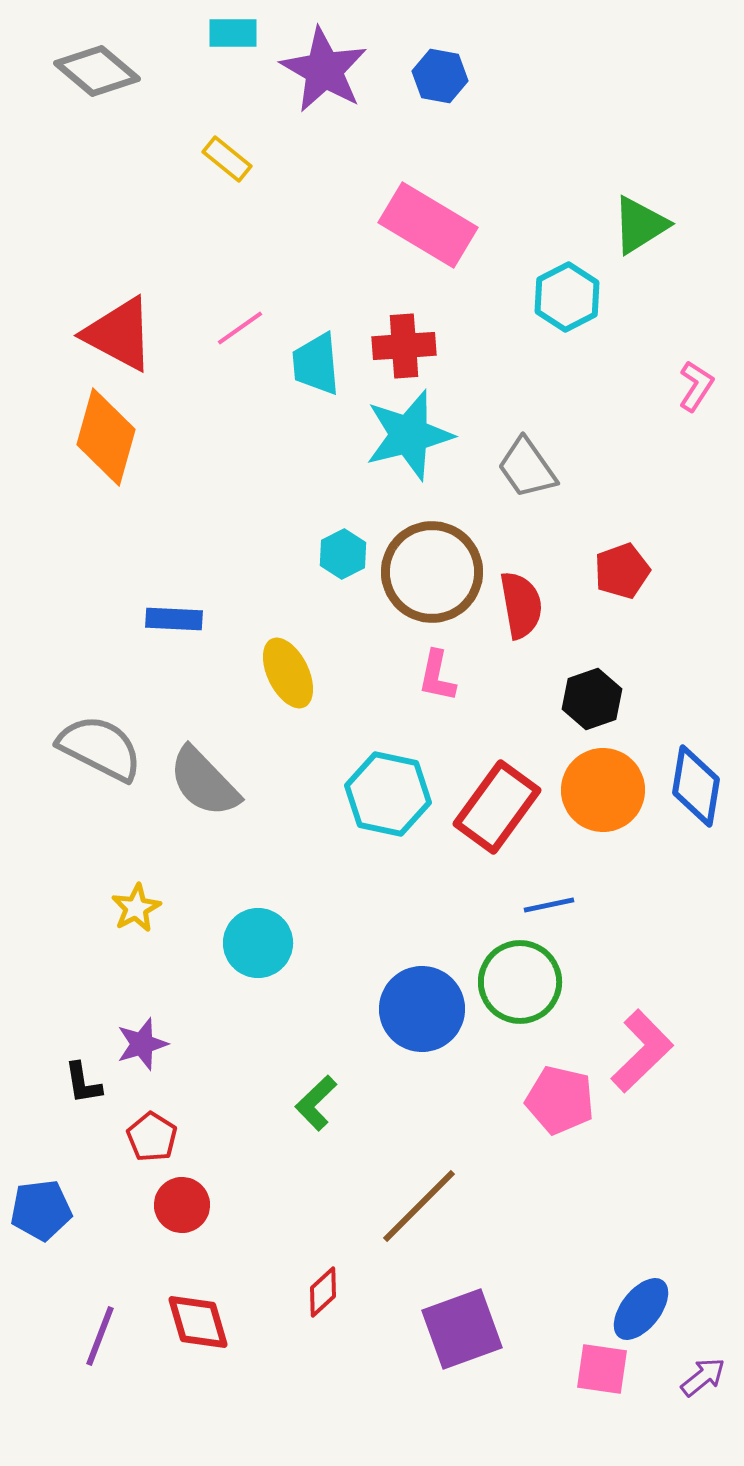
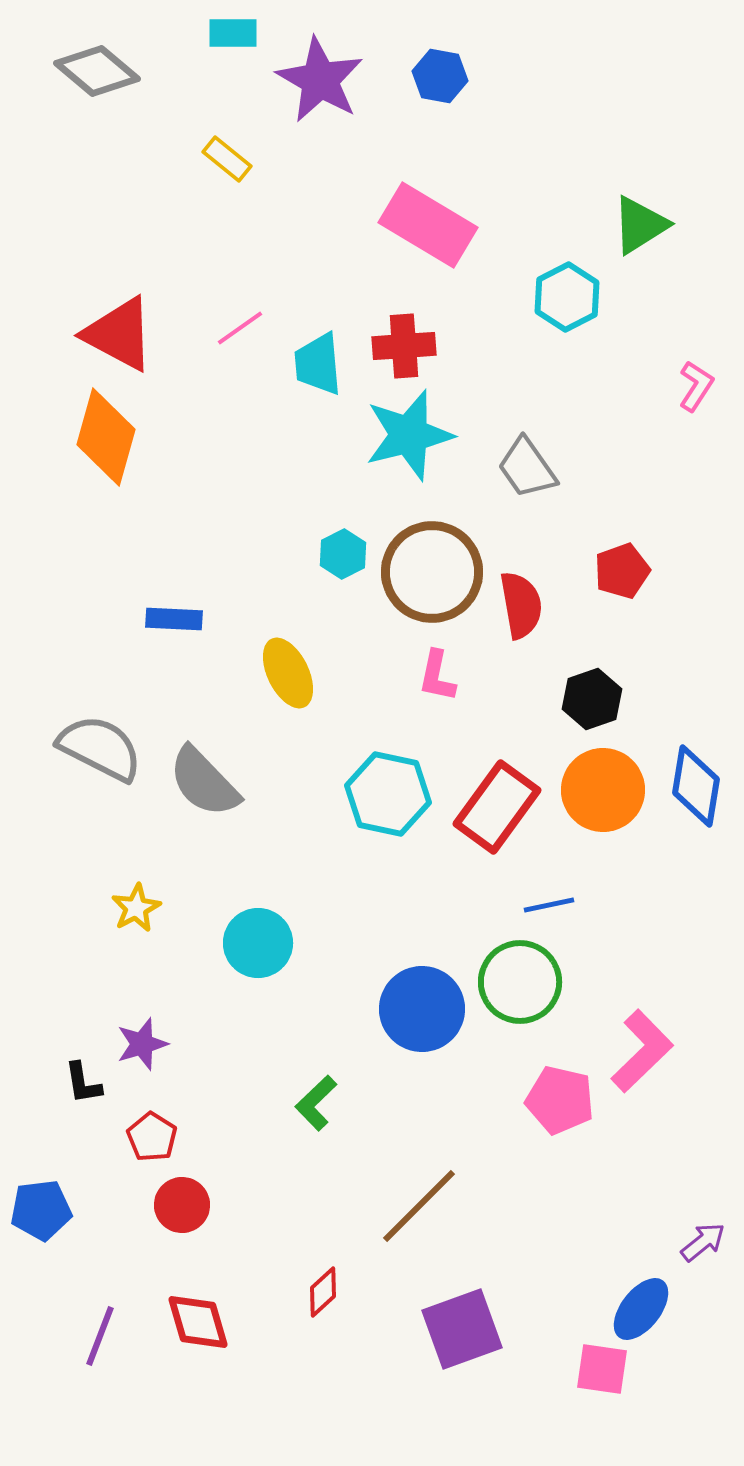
purple star at (324, 70): moved 4 px left, 10 px down
cyan trapezoid at (316, 364): moved 2 px right
purple arrow at (703, 1377): moved 135 px up
